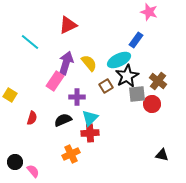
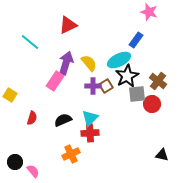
purple cross: moved 16 px right, 11 px up
